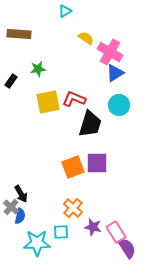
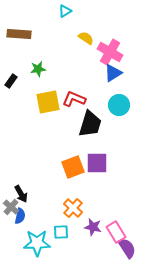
blue triangle: moved 2 px left
